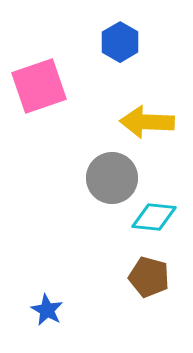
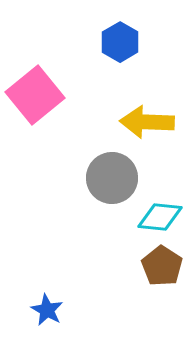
pink square: moved 4 px left, 9 px down; rotated 20 degrees counterclockwise
cyan diamond: moved 6 px right
brown pentagon: moved 13 px right, 11 px up; rotated 18 degrees clockwise
